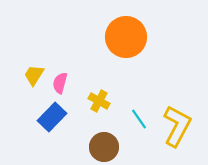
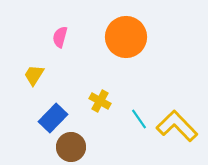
pink semicircle: moved 46 px up
yellow cross: moved 1 px right
blue rectangle: moved 1 px right, 1 px down
yellow L-shape: rotated 72 degrees counterclockwise
brown circle: moved 33 px left
